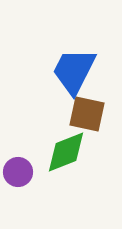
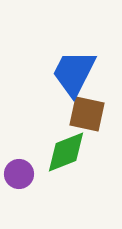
blue trapezoid: moved 2 px down
purple circle: moved 1 px right, 2 px down
